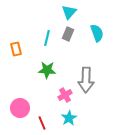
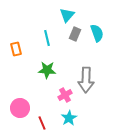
cyan triangle: moved 2 px left, 3 px down
gray rectangle: moved 7 px right
cyan line: rotated 28 degrees counterclockwise
